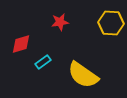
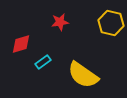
yellow hexagon: rotated 10 degrees clockwise
